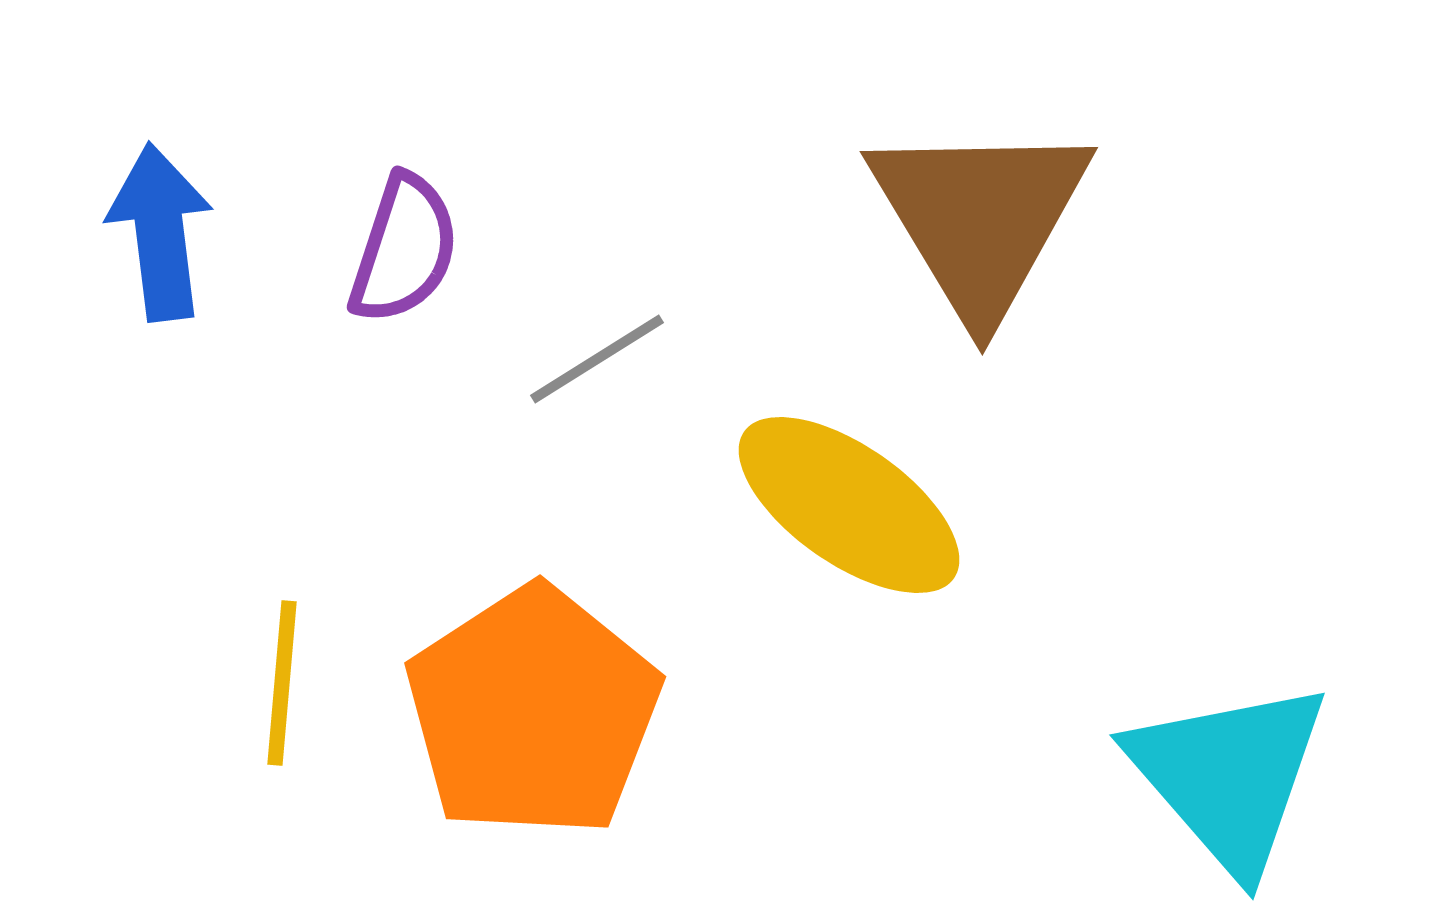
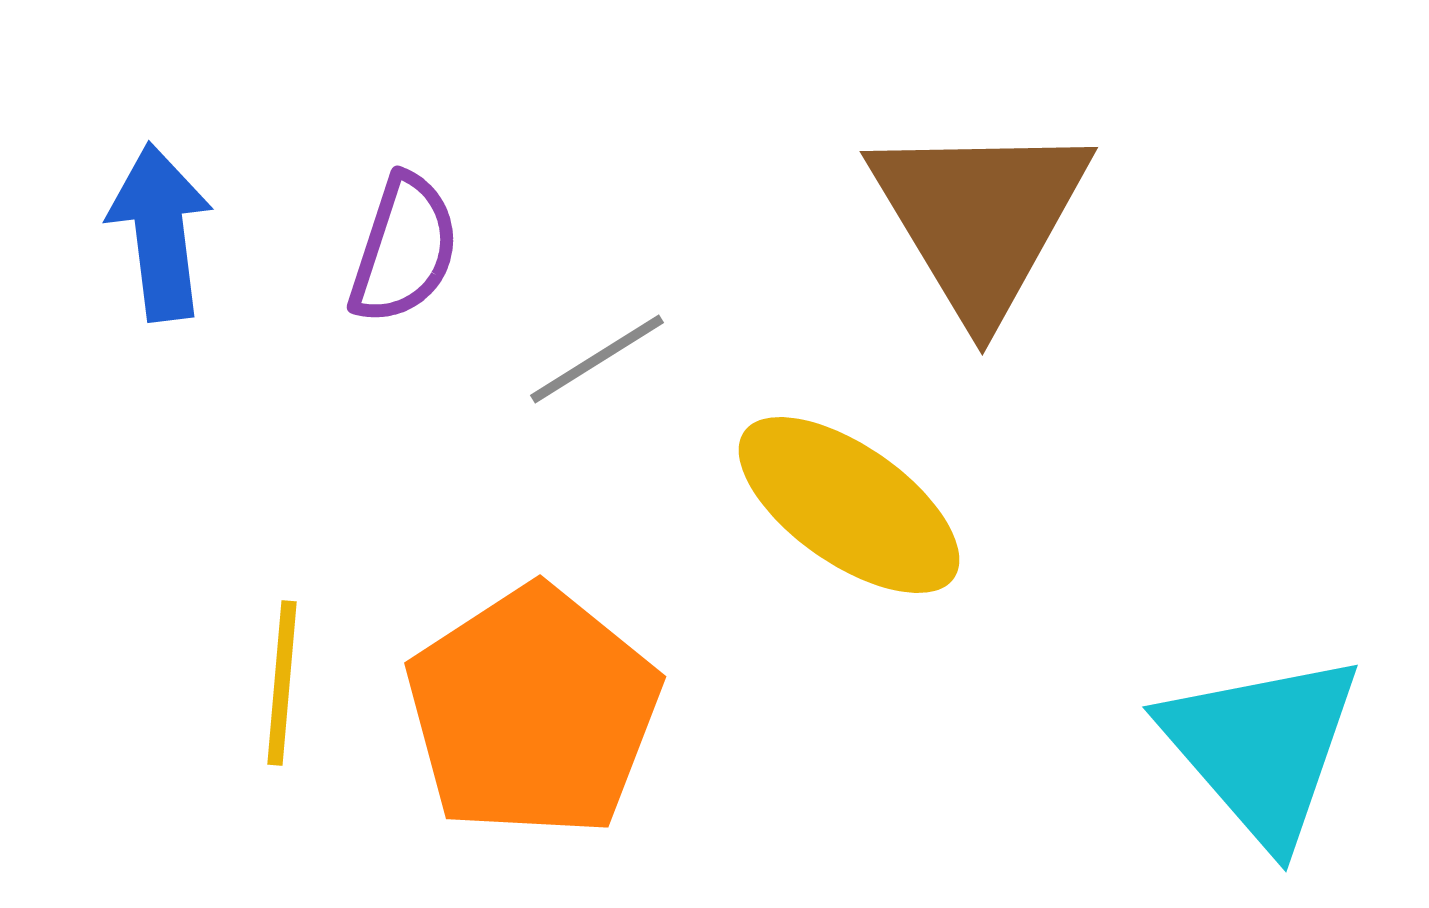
cyan triangle: moved 33 px right, 28 px up
